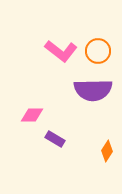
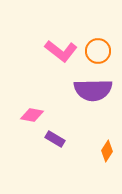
pink diamond: rotated 10 degrees clockwise
